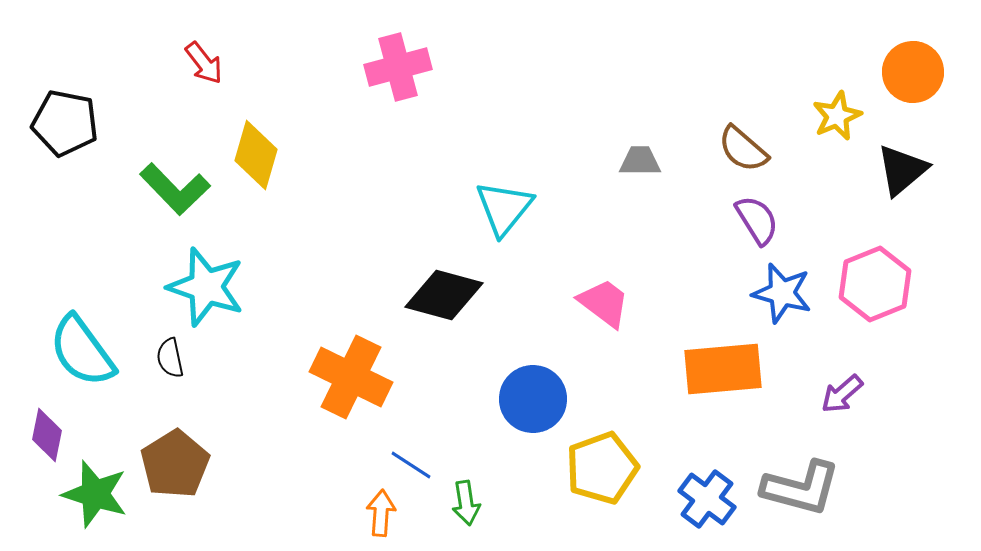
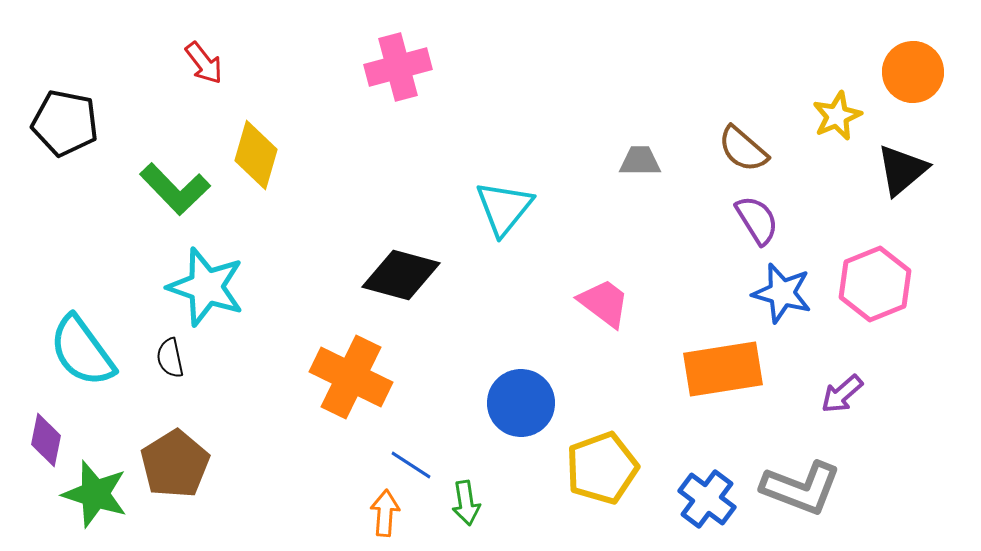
black diamond: moved 43 px left, 20 px up
orange rectangle: rotated 4 degrees counterclockwise
blue circle: moved 12 px left, 4 px down
purple diamond: moved 1 px left, 5 px down
gray L-shape: rotated 6 degrees clockwise
orange arrow: moved 4 px right
